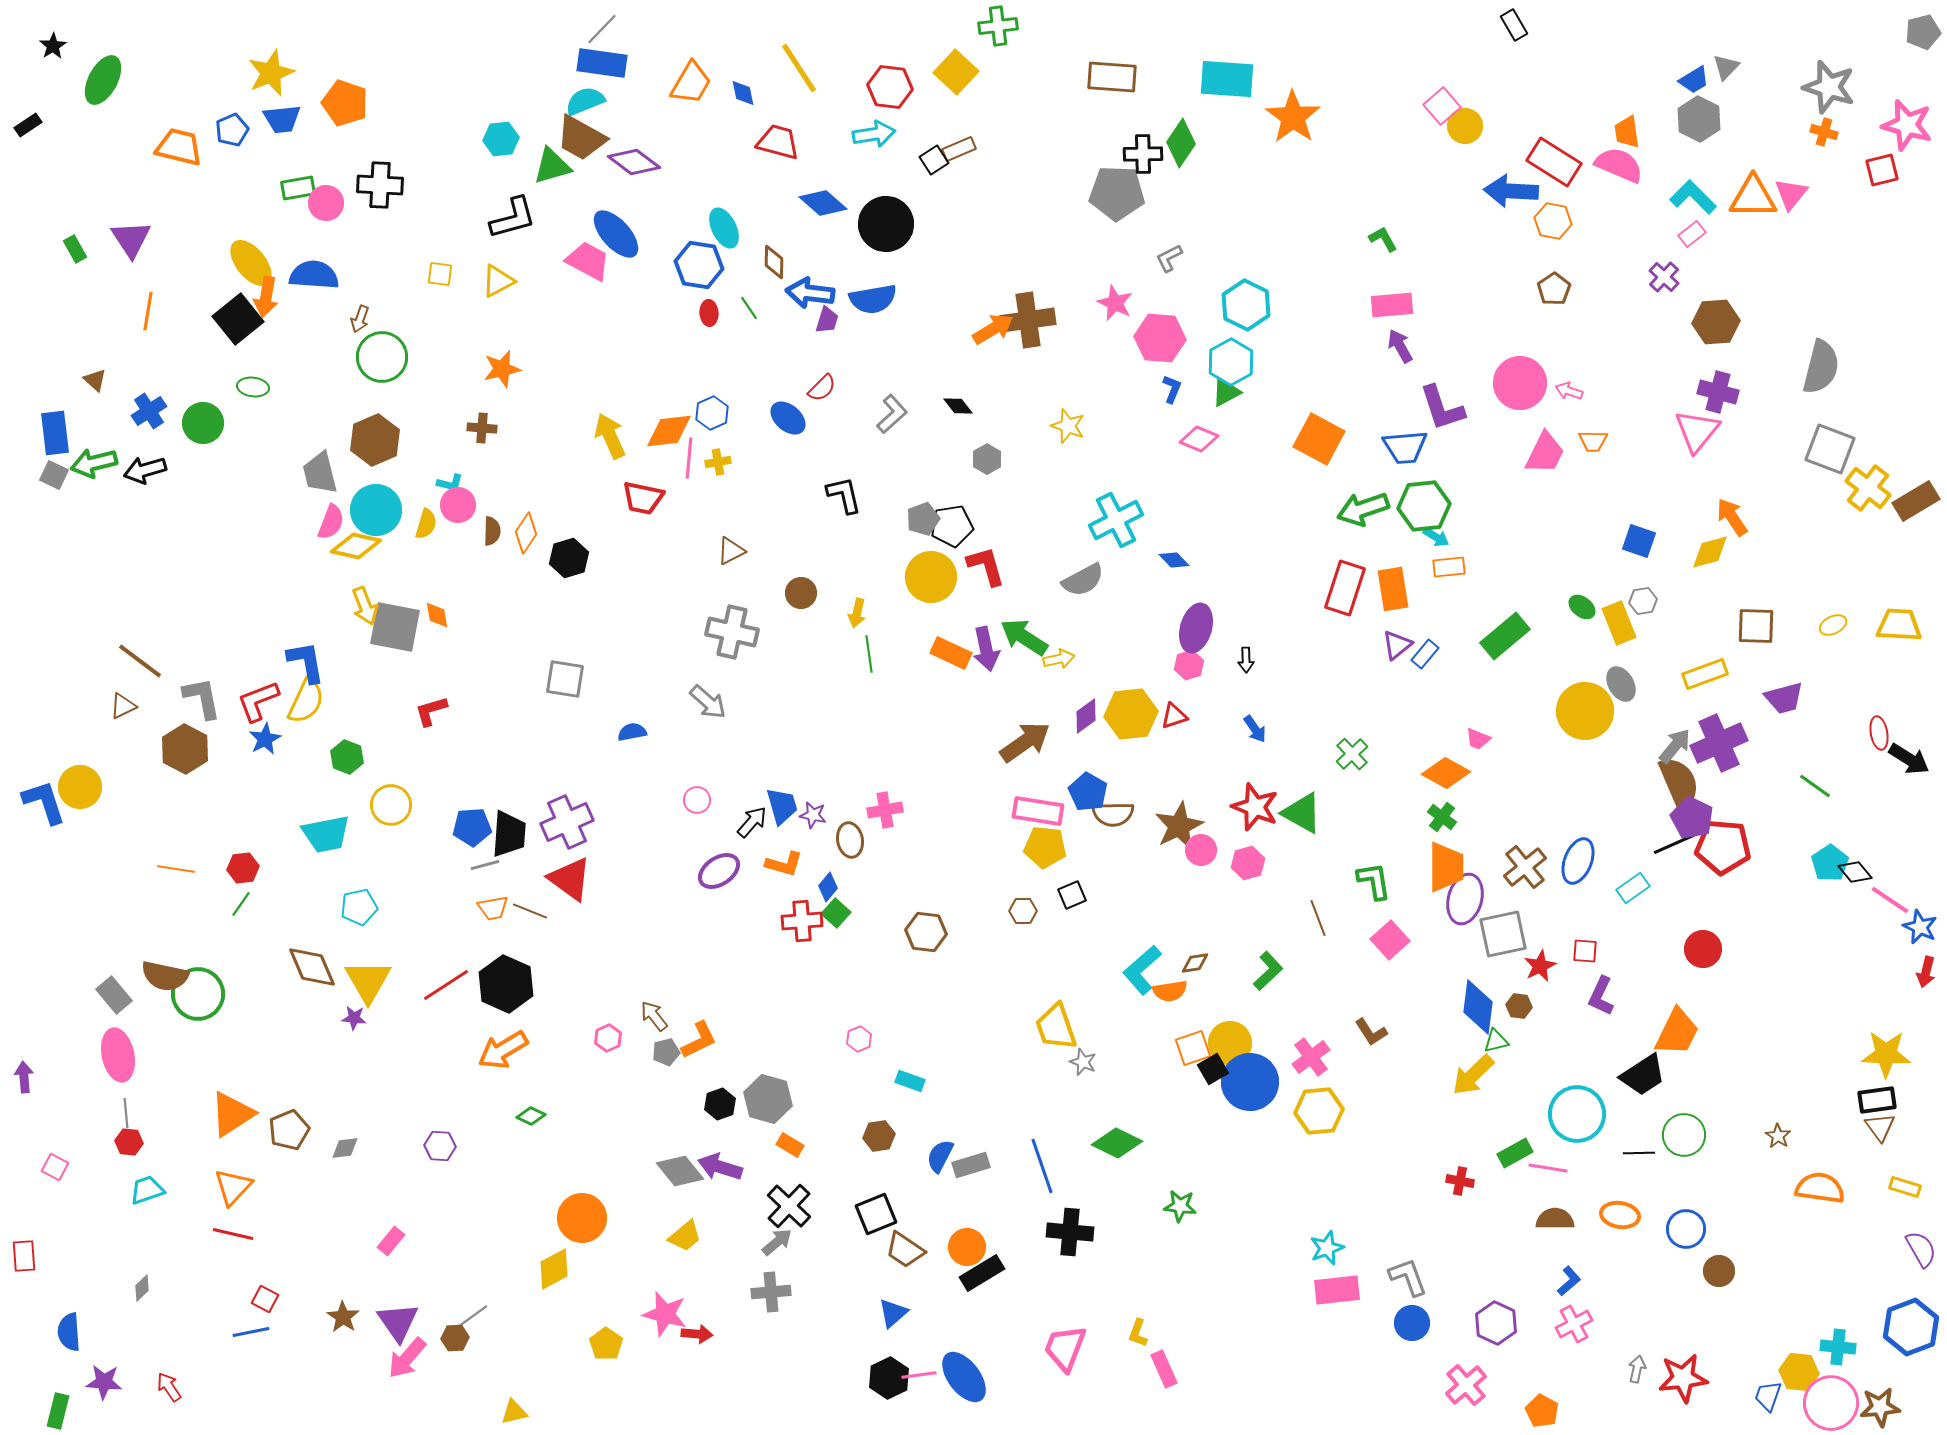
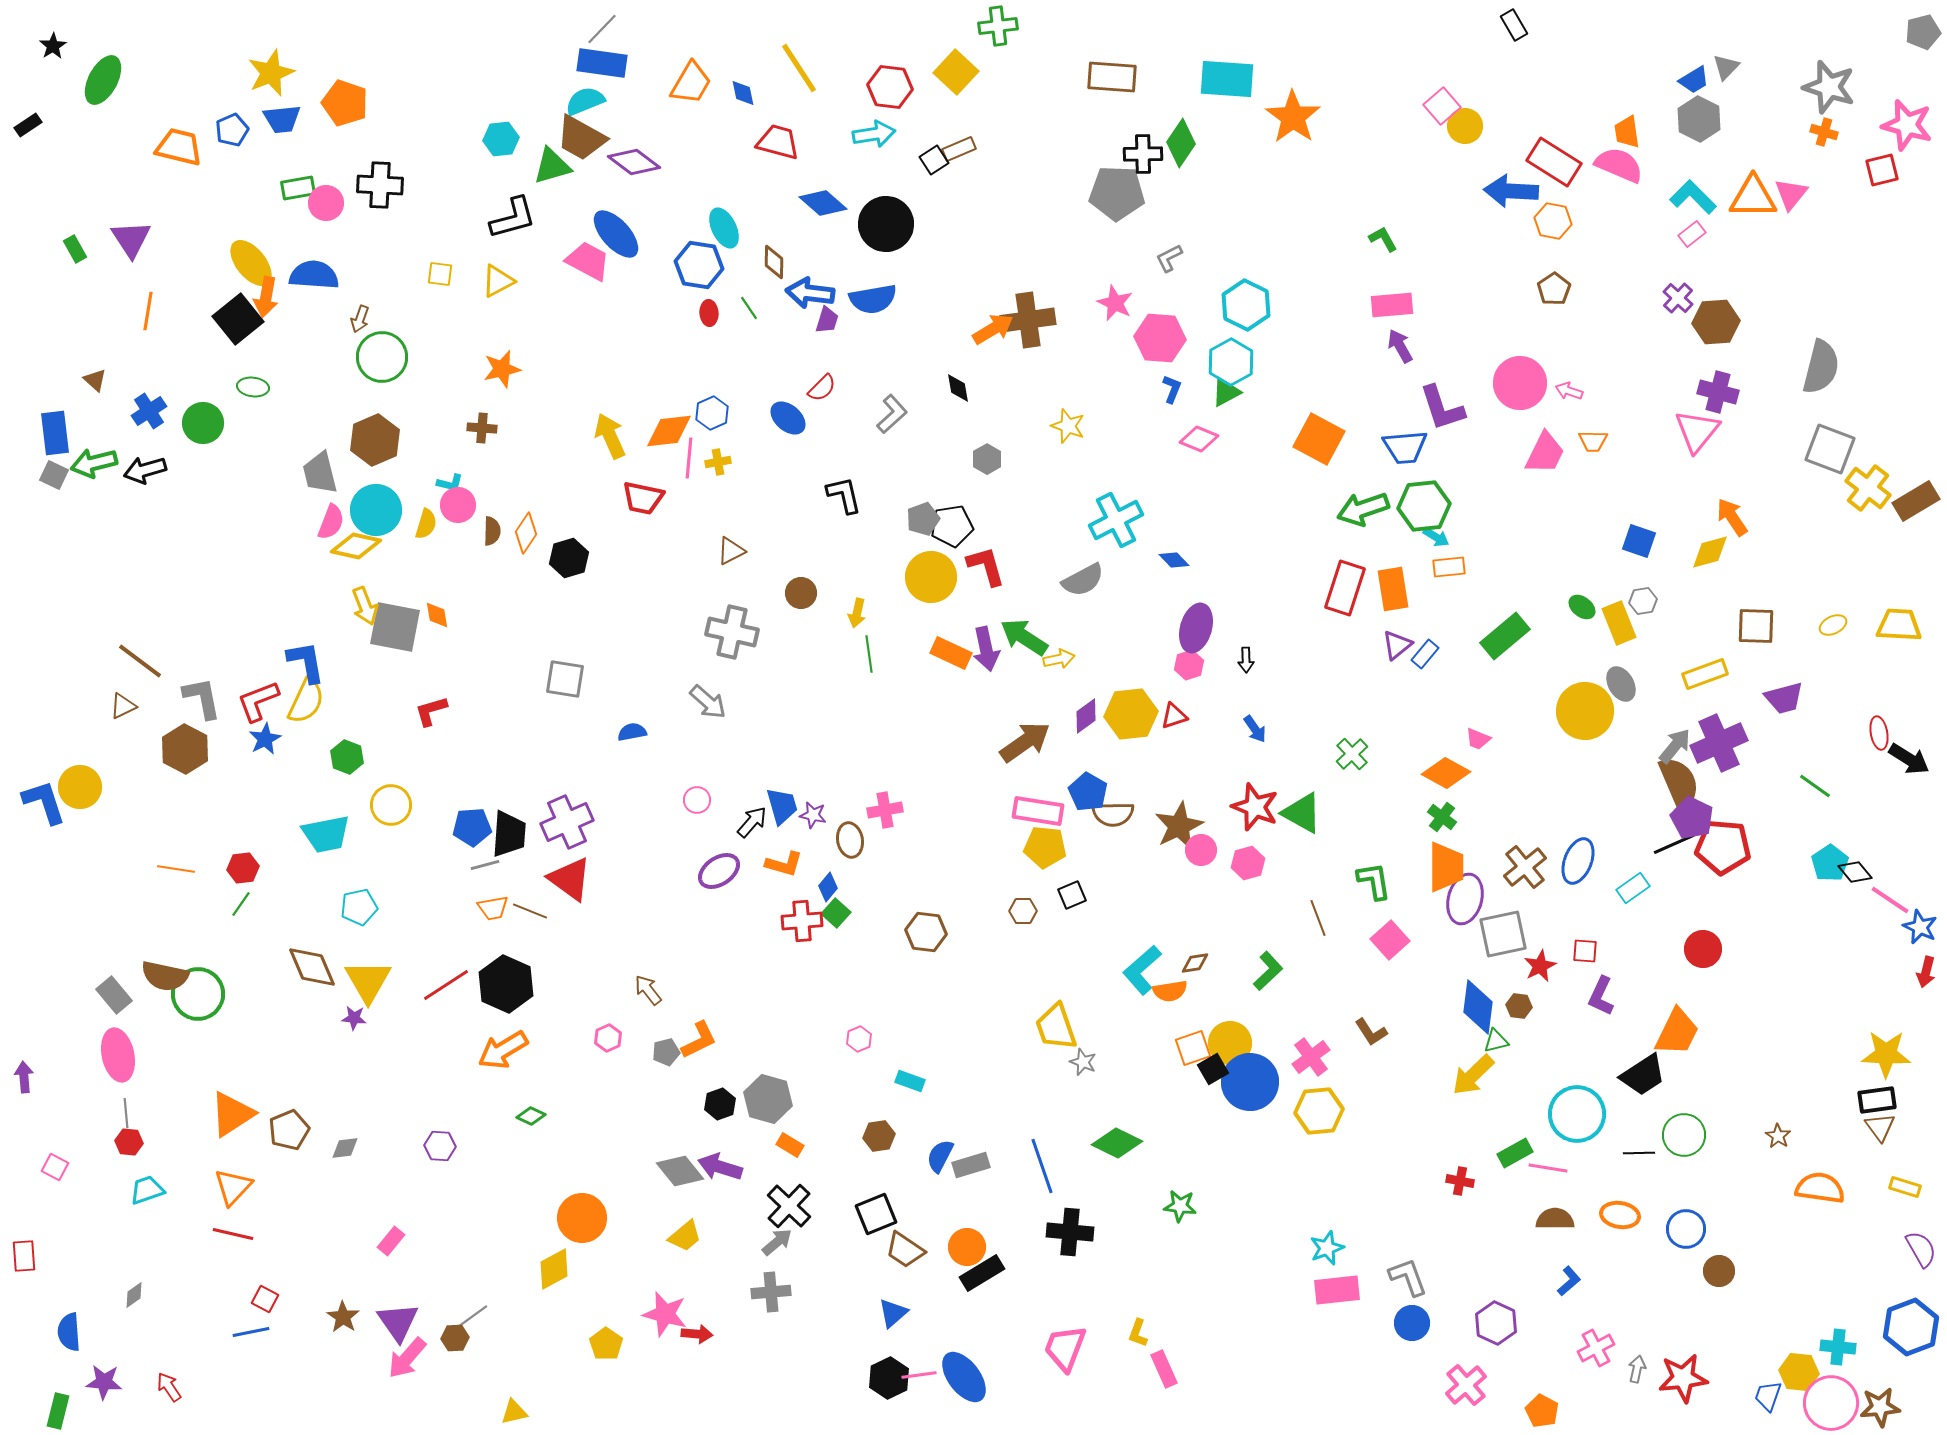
purple cross at (1664, 277): moved 14 px right, 21 px down
black diamond at (958, 406): moved 18 px up; rotated 28 degrees clockwise
brown arrow at (654, 1016): moved 6 px left, 26 px up
gray diamond at (142, 1288): moved 8 px left, 7 px down; rotated 8 degrees clockwise
pink cross at (1574, 1324): moved 22 px right, 24 px down
